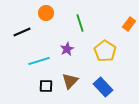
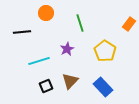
black line: rotated 18 degrees clockwise
black square: rotated 24 degrees counterclockwise
